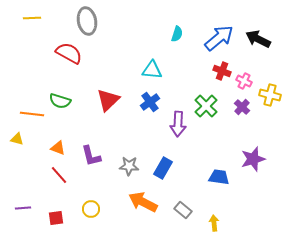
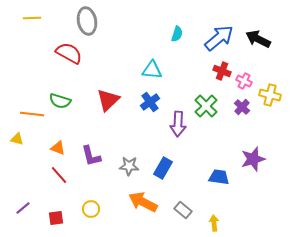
purple line: rotated 35 degrees counterclockwise
